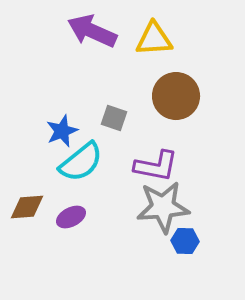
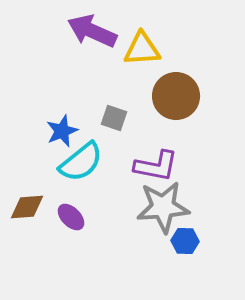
yellow triangle: moved 12 px left, 10 px down
purple ellipse: rotated 72 degrees clockwise
